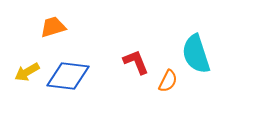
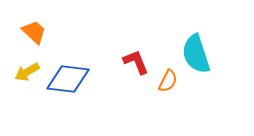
orange trapezoid: moved 19 px left, 5 px down; rotated 60 degrees clockwise
blue diamond: moved 3 px down
